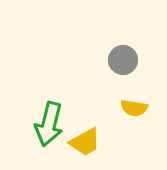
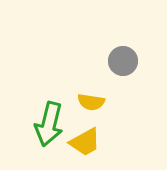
gray circle: moved 1 px down
yellow semicircle: moved 43 px left, 6 px up
